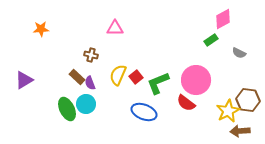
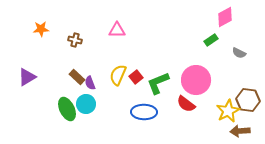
pink diamond: moved 2 px right, 2 px up
pink triangle: moved 2 px right, 2 px down
brown cross: moved 16 px left, 15 px up
purple triangle: moved 3 px right, 3 px up
red semicircle: moved 1 px down
blue ellipse: rotated 20 degrees counterclockwise
